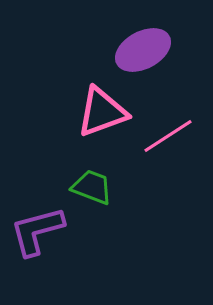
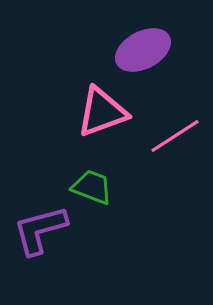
pink line: moved 7 px right
purple L-shape: moved 3 px right, 1 px up
